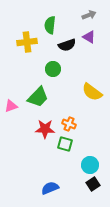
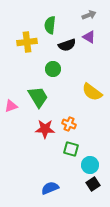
green trapezoid: rotated 75 degrees counterclockwise
green square: moved 6 px right, 5 px down
